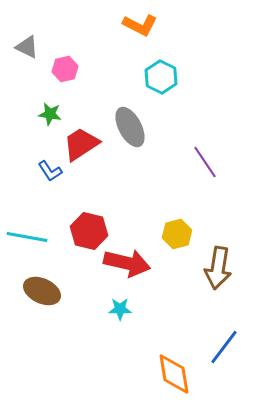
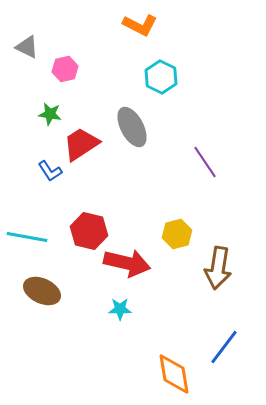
gray ellipse: moved 2 px right
